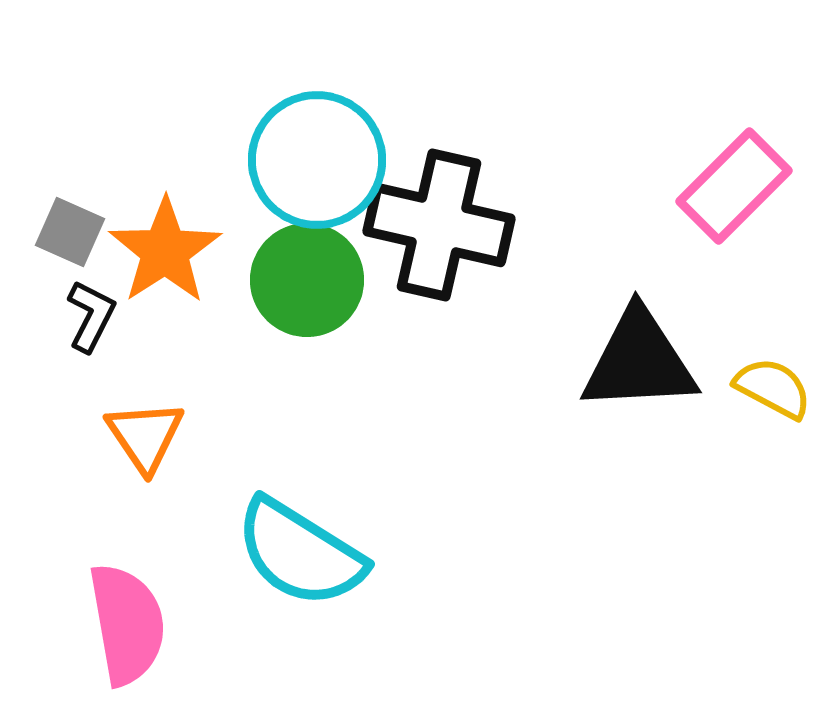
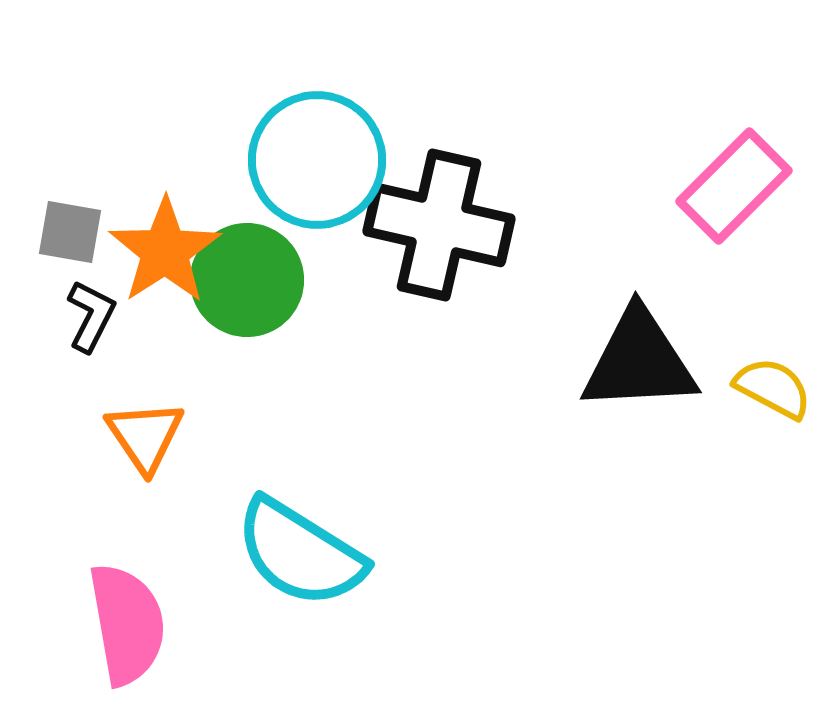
gray square: rotated 14 degrees counterclockwise
green circle: moved 60 px left
